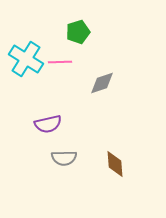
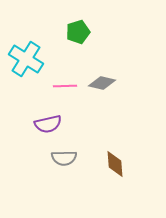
pink line: moved 5 px right, 24 px down
gray diamond: rotated 32 degrees clockwise
